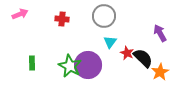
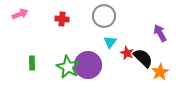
green star: moved 2 px left, 1 px down
